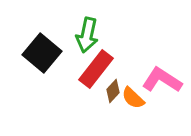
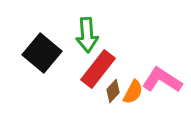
green arrow: rotated 16 degrees counterclockwise
red rectangle: moved 2 px right
orange semicircle: moved 6 px up; rotated 105 degrees counterclockwise
